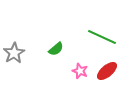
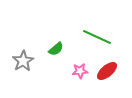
green line: moved 5 px left
gray star: moved 9 px right, 8 px down
pink star: rotated 28 degrees counterclockwise
